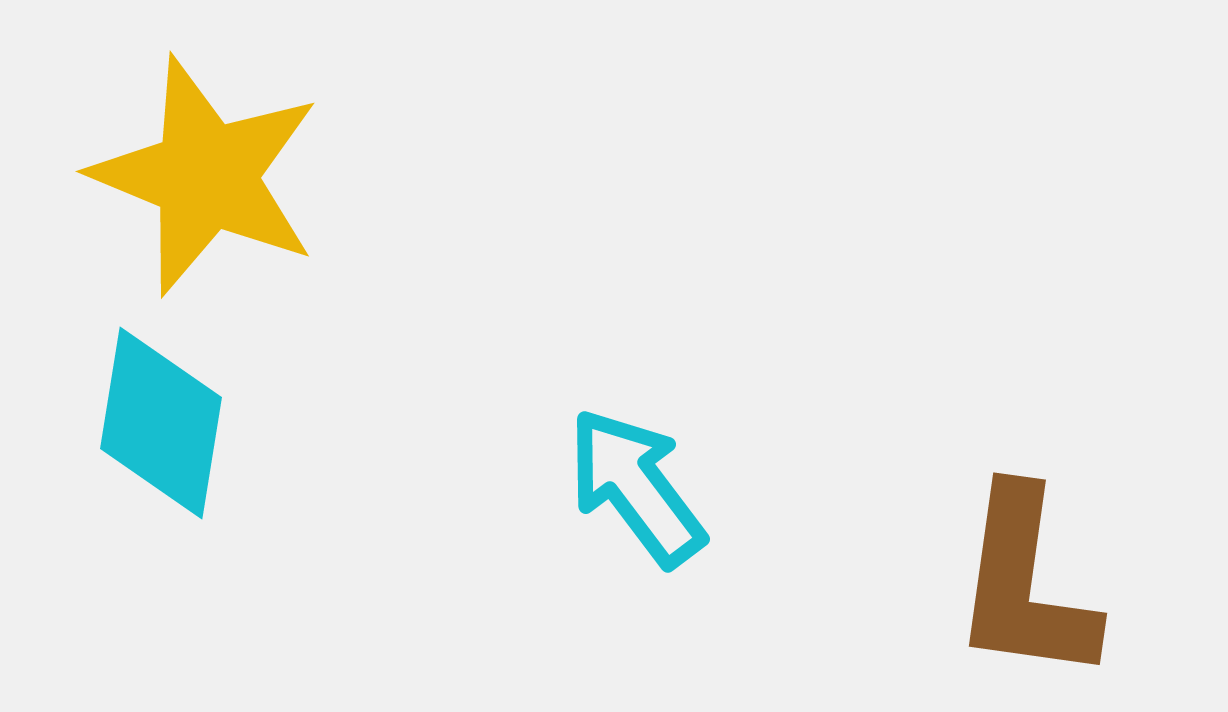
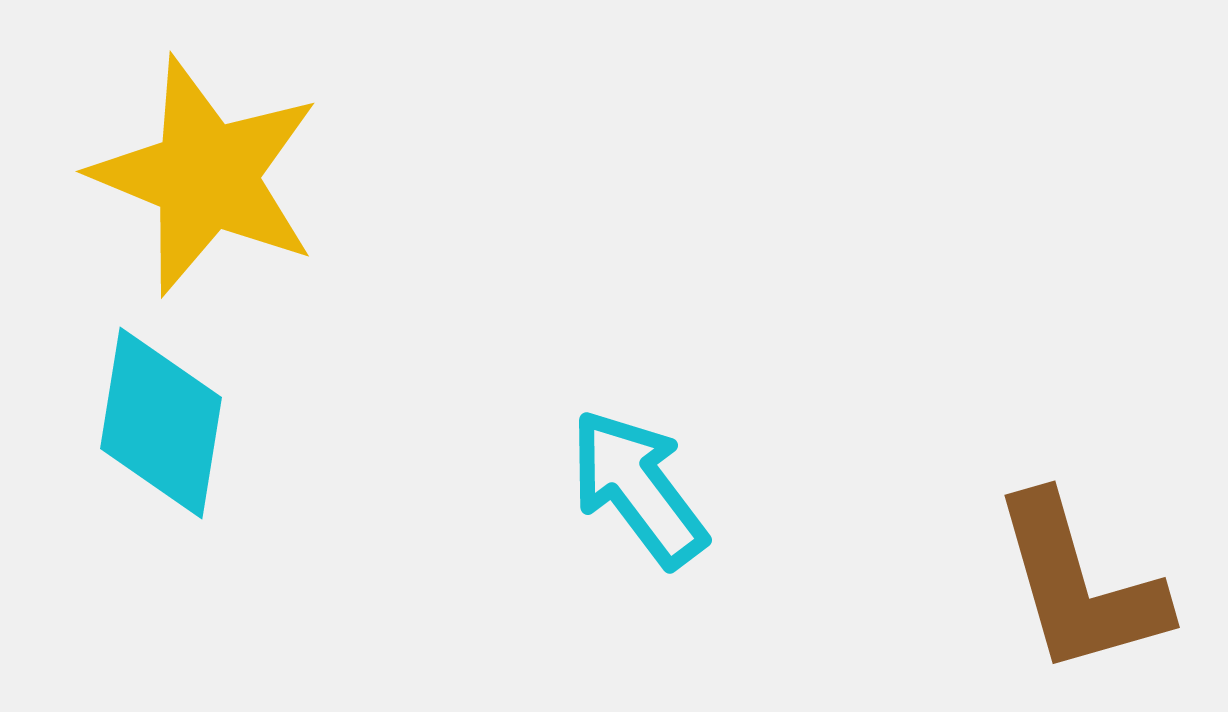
cyan arrow: moved 2 px right, 1 px down
brown L-shape: moved 54 px right; rotated 24 degrees counterclockwise
